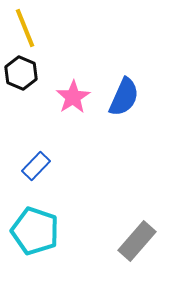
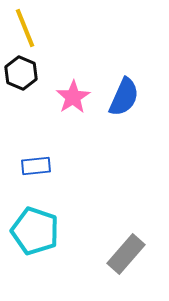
blue rectangle: rotated 40 degrees clockwise
gray rectangle: moved 11 px left, 13 px down
